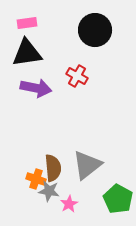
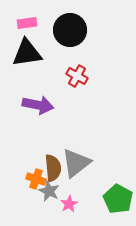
black circle: moved 25 px left
purple arrow: moved 2 px right, 17 px down
gray triangle: moved 11 px left, 2 px up
gray star: rotated 15 degrees clockwise
